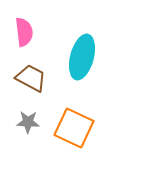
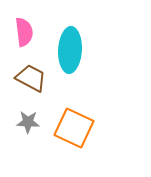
cyan ellipse: moved 12 px left, 7 px up; rotated 12 degrees counterclockwise
